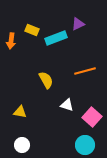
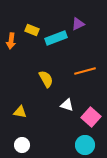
yellow semicircle: moved 1 px up
pink square: moved 1 px left
